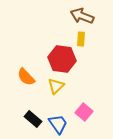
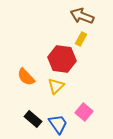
yellow rectangle: rotated 24 degrees clockwise
